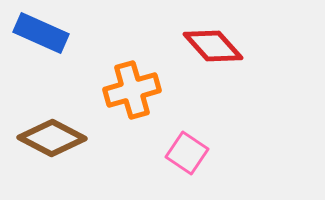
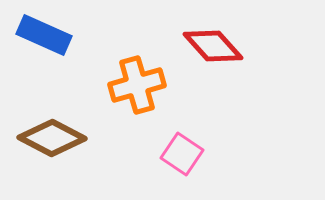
blue rectangle: moved 3 px right, 2 px down
orange cross: moved 5 px right, 5 px up
pink square: moved 5 px left, 1 px down
